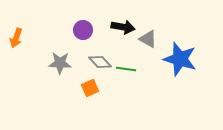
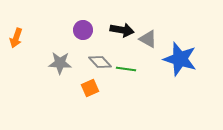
black arrow: moved 1 px left, 3 px down
